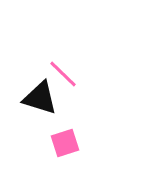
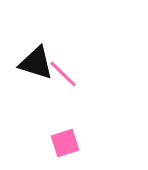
black triangle: moved 4 px left, 35 px up
